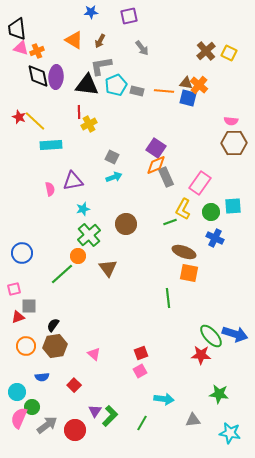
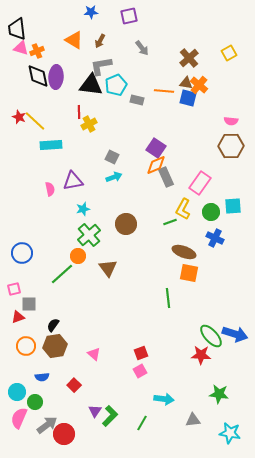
brown cross at (206, 51): moved 17 px left, 7 px down
yellow square at (229, 53): rotated 35 degrees clockwise
black triangle at (87, 85): moved 4 px right
gray rectangle at (137, 91): moved 9 px down
brown hexagon at (234, 143): moved 3 px left, 3 px down
gray square at (29, 306): moved 2 px up
green circle at (32, 407): moved 3 px right, 5 px up
red circle at (75, 430): moved 11 px left, 4 px down
